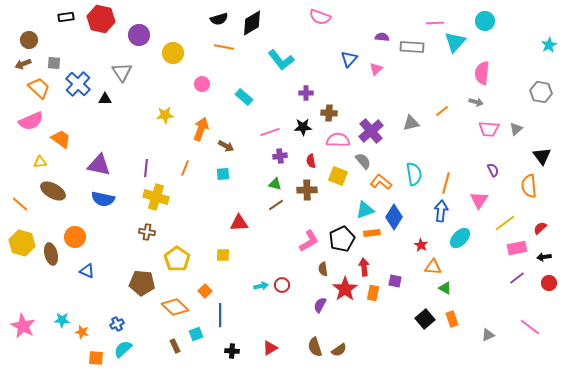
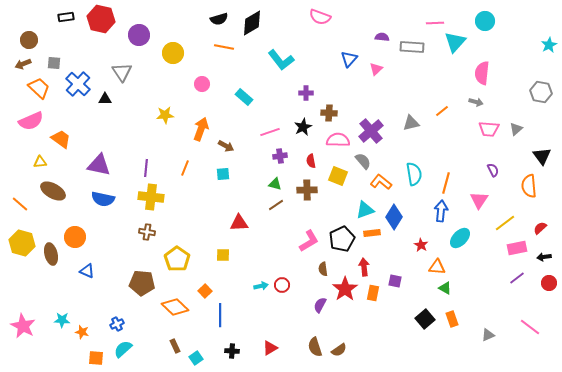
black star at (303, 127): rotated 24 degrees counterclockwise
yellow cross at (156, 197): moved 5 px left; rotated 10 degrees counterclockwise
orange triangle at (433, 267): moved 4 px right
cyan square at (196, 334): moved 24 px down; rotated 16 degrees counterclockwise
